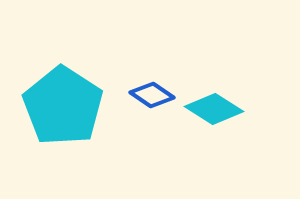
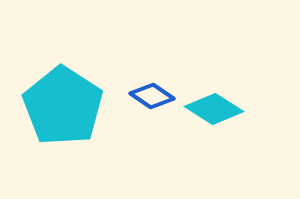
blue diamond: moved 1 px down
